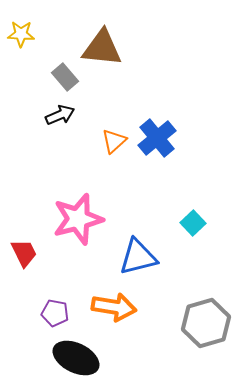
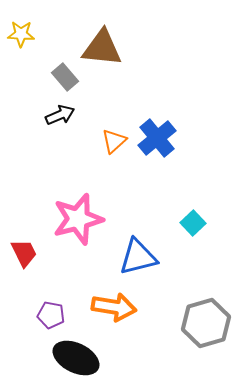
purple pentagon: moved 4 px left, 2 px down
